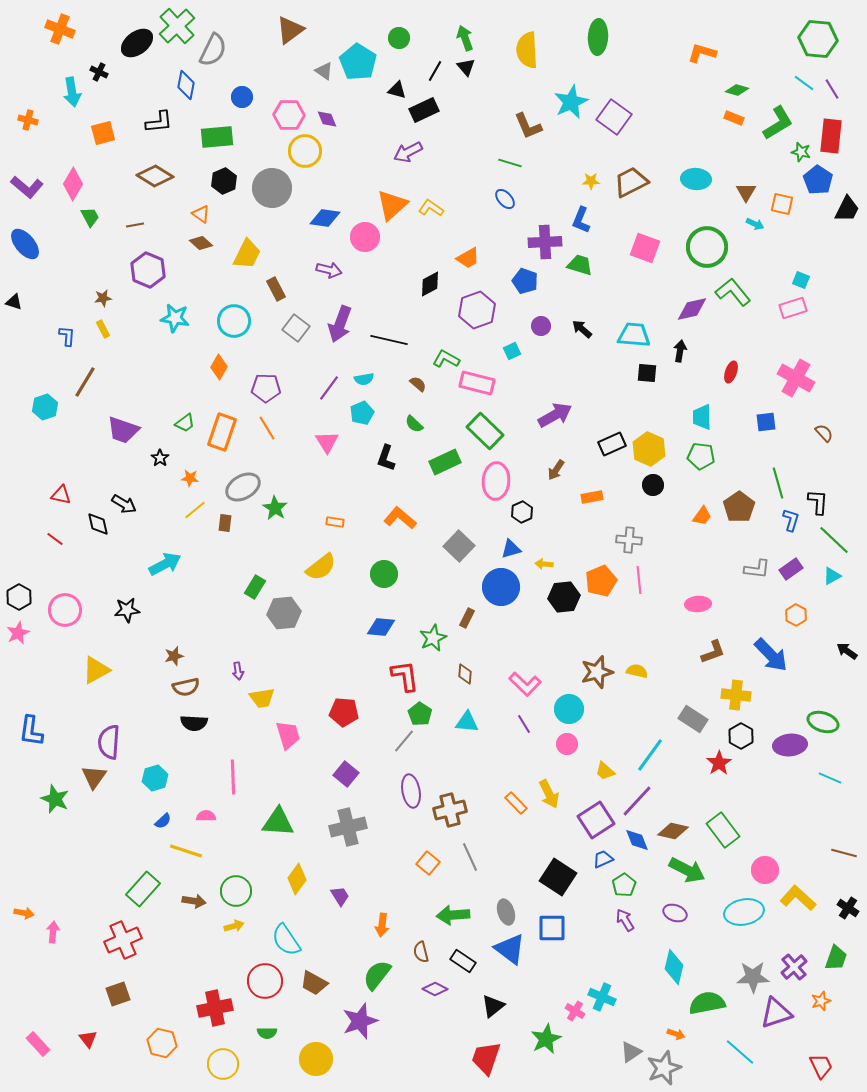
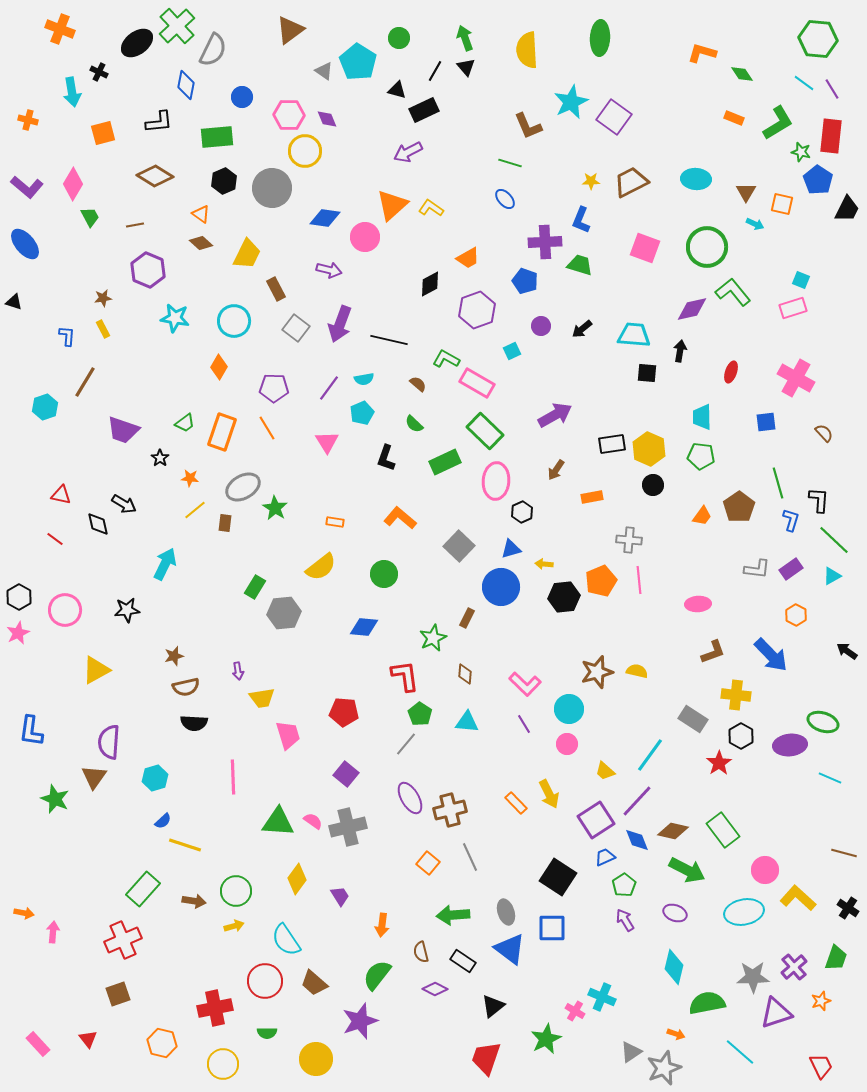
green ellipse at (598, 37): moved 2 px right, 1 px down
green diamond at (737, 90): moved 5 px right, 16 px up; rotated 40 degrees clockwise
black arrow at (582, 329): rotated 80 degrees counterclockwise
pink rectangle at (477, 383): rotated 16 degrees clockwise
purple pentagon at (266, 388): moved 8 px right
black rectangle at (612, 444): rotated 16 degrees clockwise
black L-shape at (818, 502): moved 1 px right, 2 px up
cyan arrow at (165, 564): rotated 36 degrees counterclockwise
blue diamond at (381, 627): moved 17 px left
gray line at (404, 741): moved 2 px right, 3 px down
purple ellipse at (411, 791): moved 1 px left, 7 px down; rotated 20 degrees counterclockwise
pink semicircle at (206, 816): moved 107 px right, 5 px down; rotated 36 degrees clockwise
yellow line at (186, 851): moved 1 px left, 6 px up
blue trapezoid at (603, 859): moved 2 px right, 2 px up
brown trapezoid at (314, 983): rotated 12 degrees clockwise
